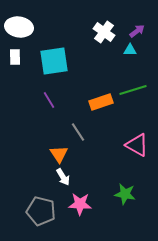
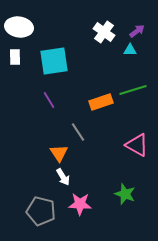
orange triangle: moved 1 px up
green star: rotated 10 degrees clockwise
